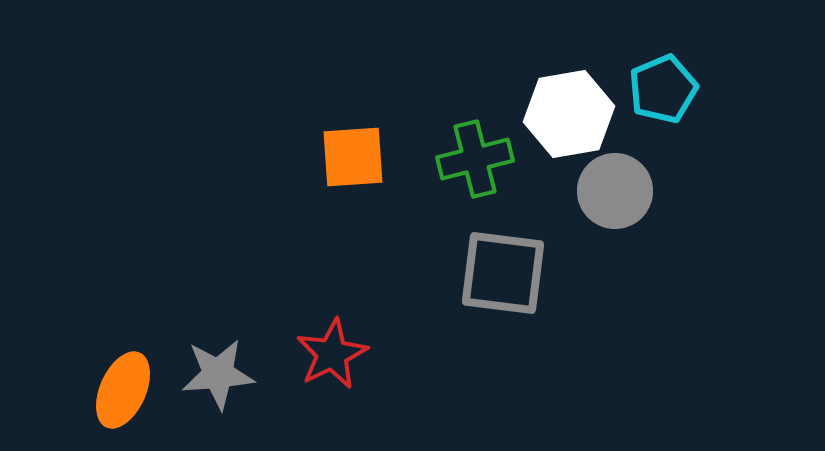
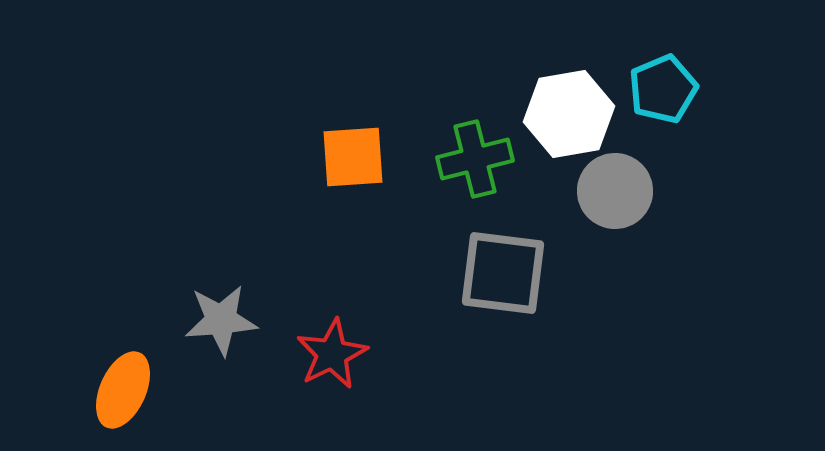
gray star: moved 3 px right, 54 px up
